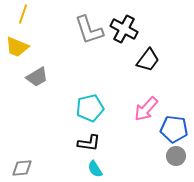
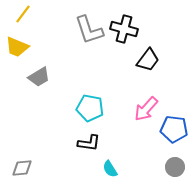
yellow line: rotated 18 degrees clockwise
black cross: rotated 12 degrees counterclockwise
gray trapezoid: moved 2 px right
cyan pentagon: rotated 24 degrees clockwise
gray circle: moved 1 px left, 11 px down
cyan semicircle: moved 15 px right
